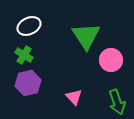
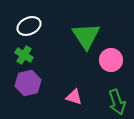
pink triangle: rotated 30 degrees counterclockwise
